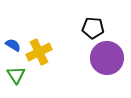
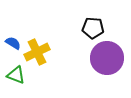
blue semicircle: moved 2 px up
yellow cross: moved 2 px left
green triangle: rotated 36 degrees counterclockwise
